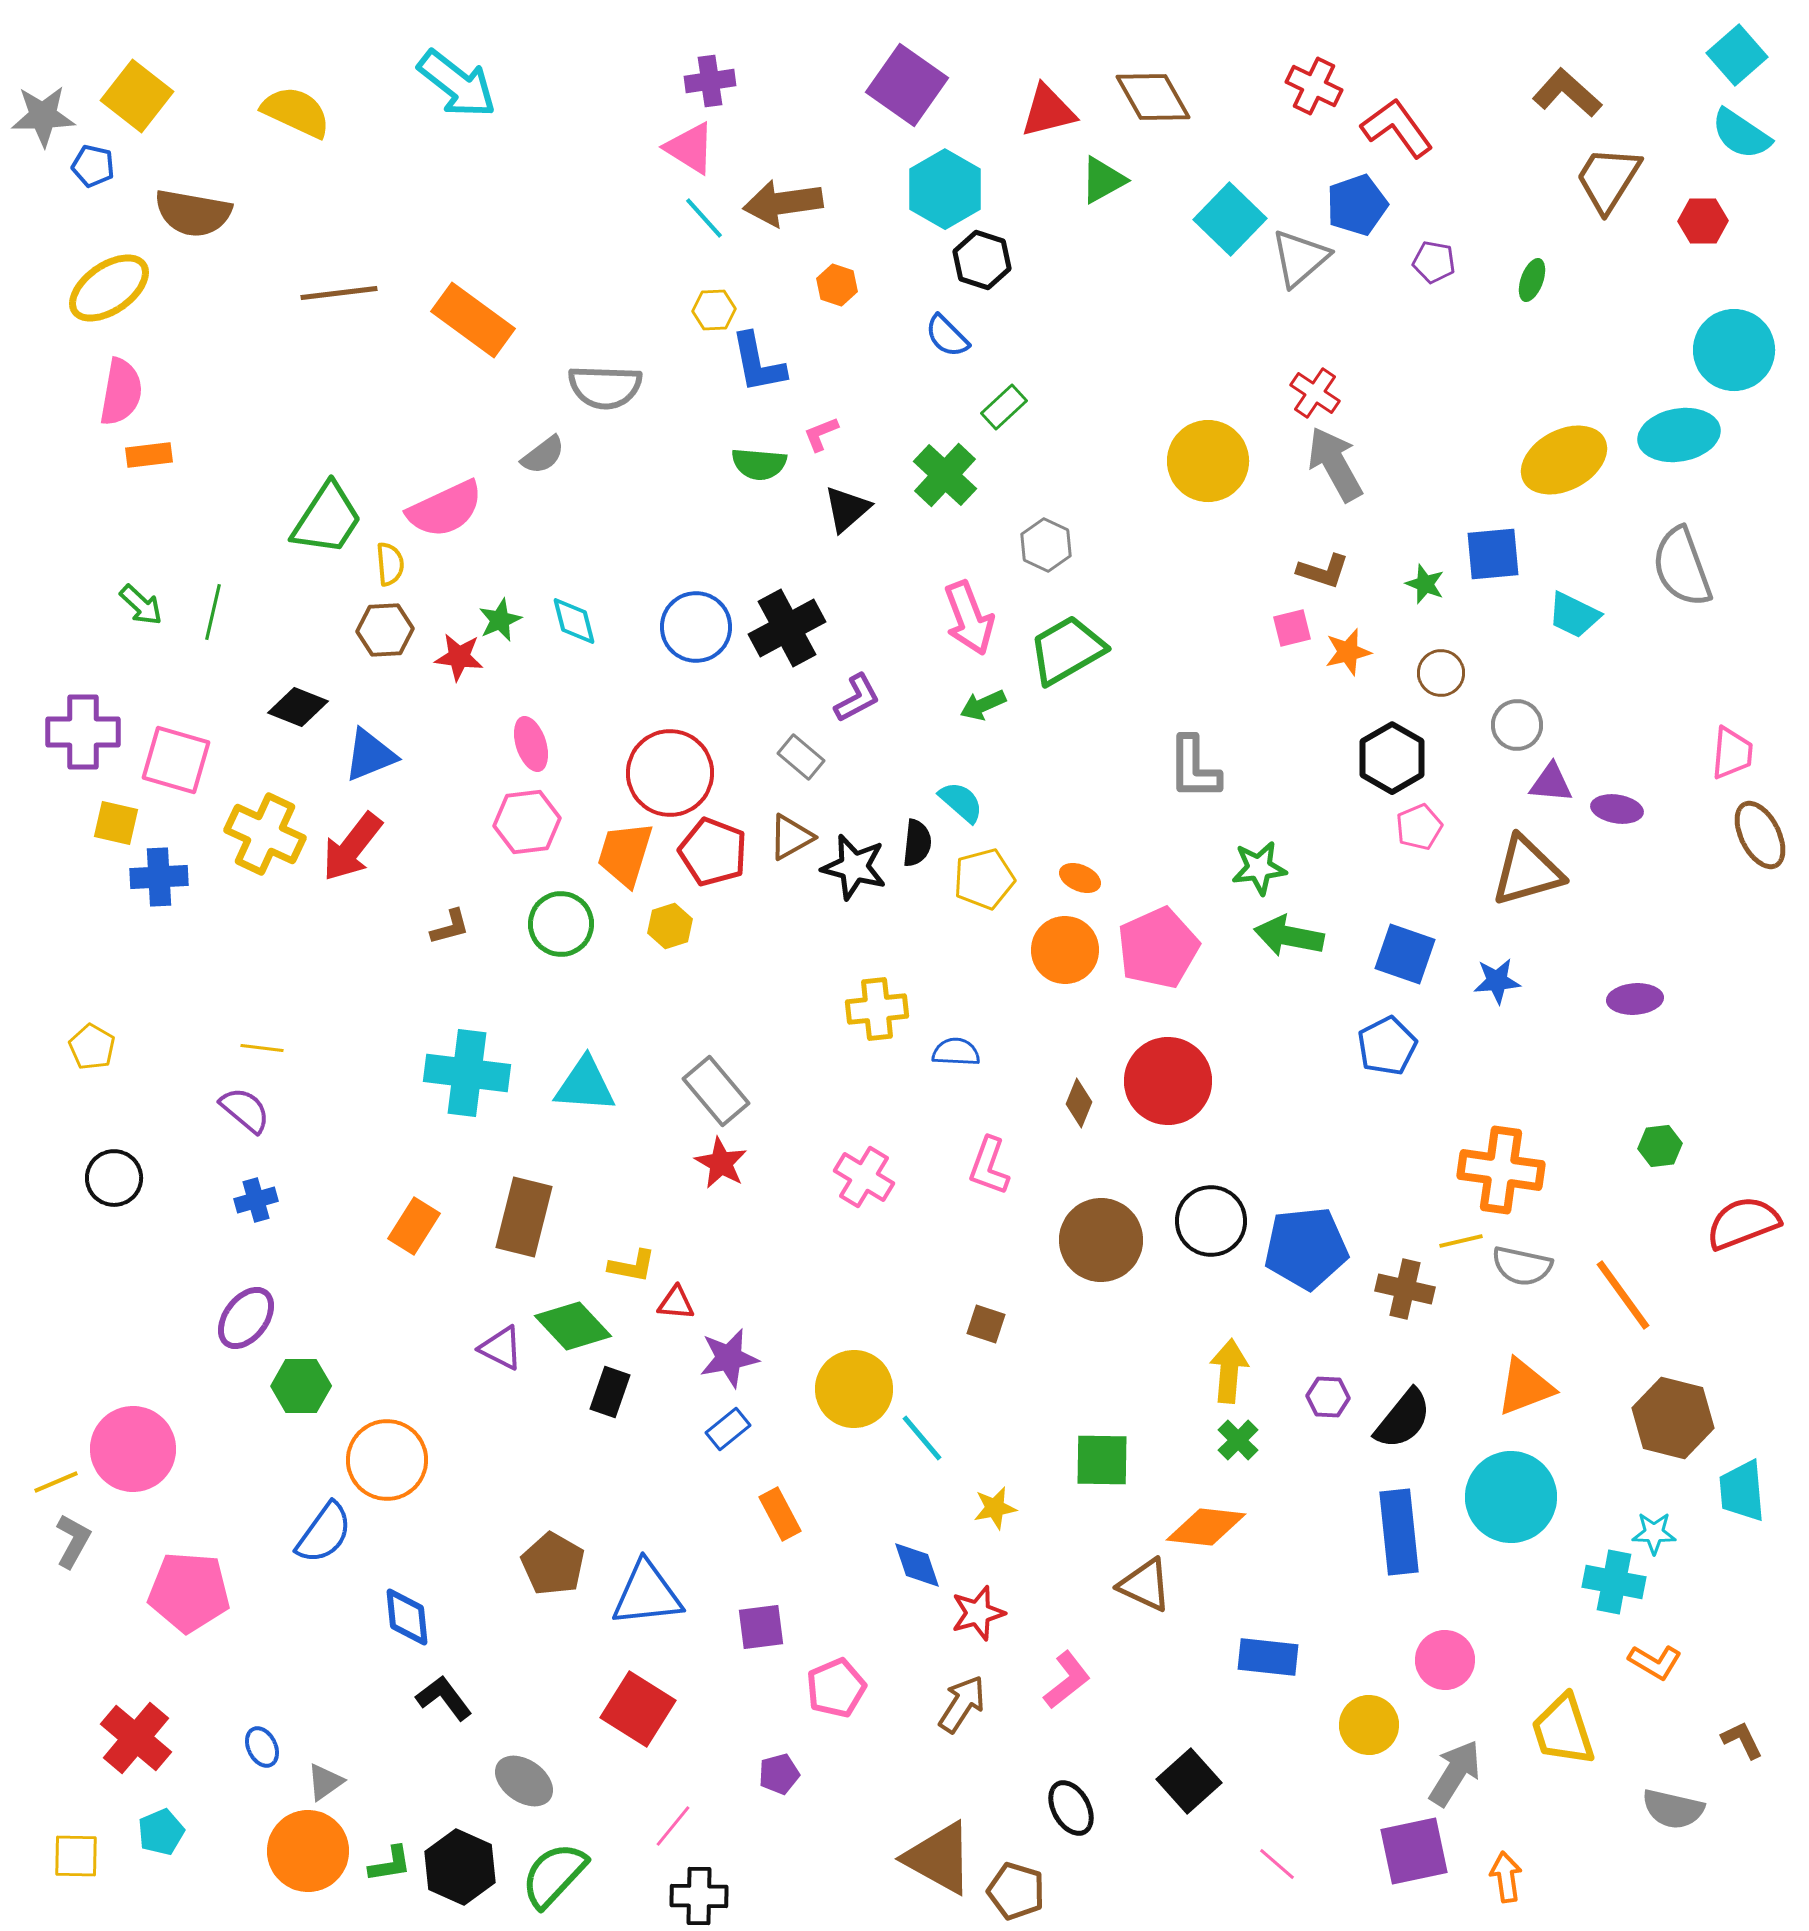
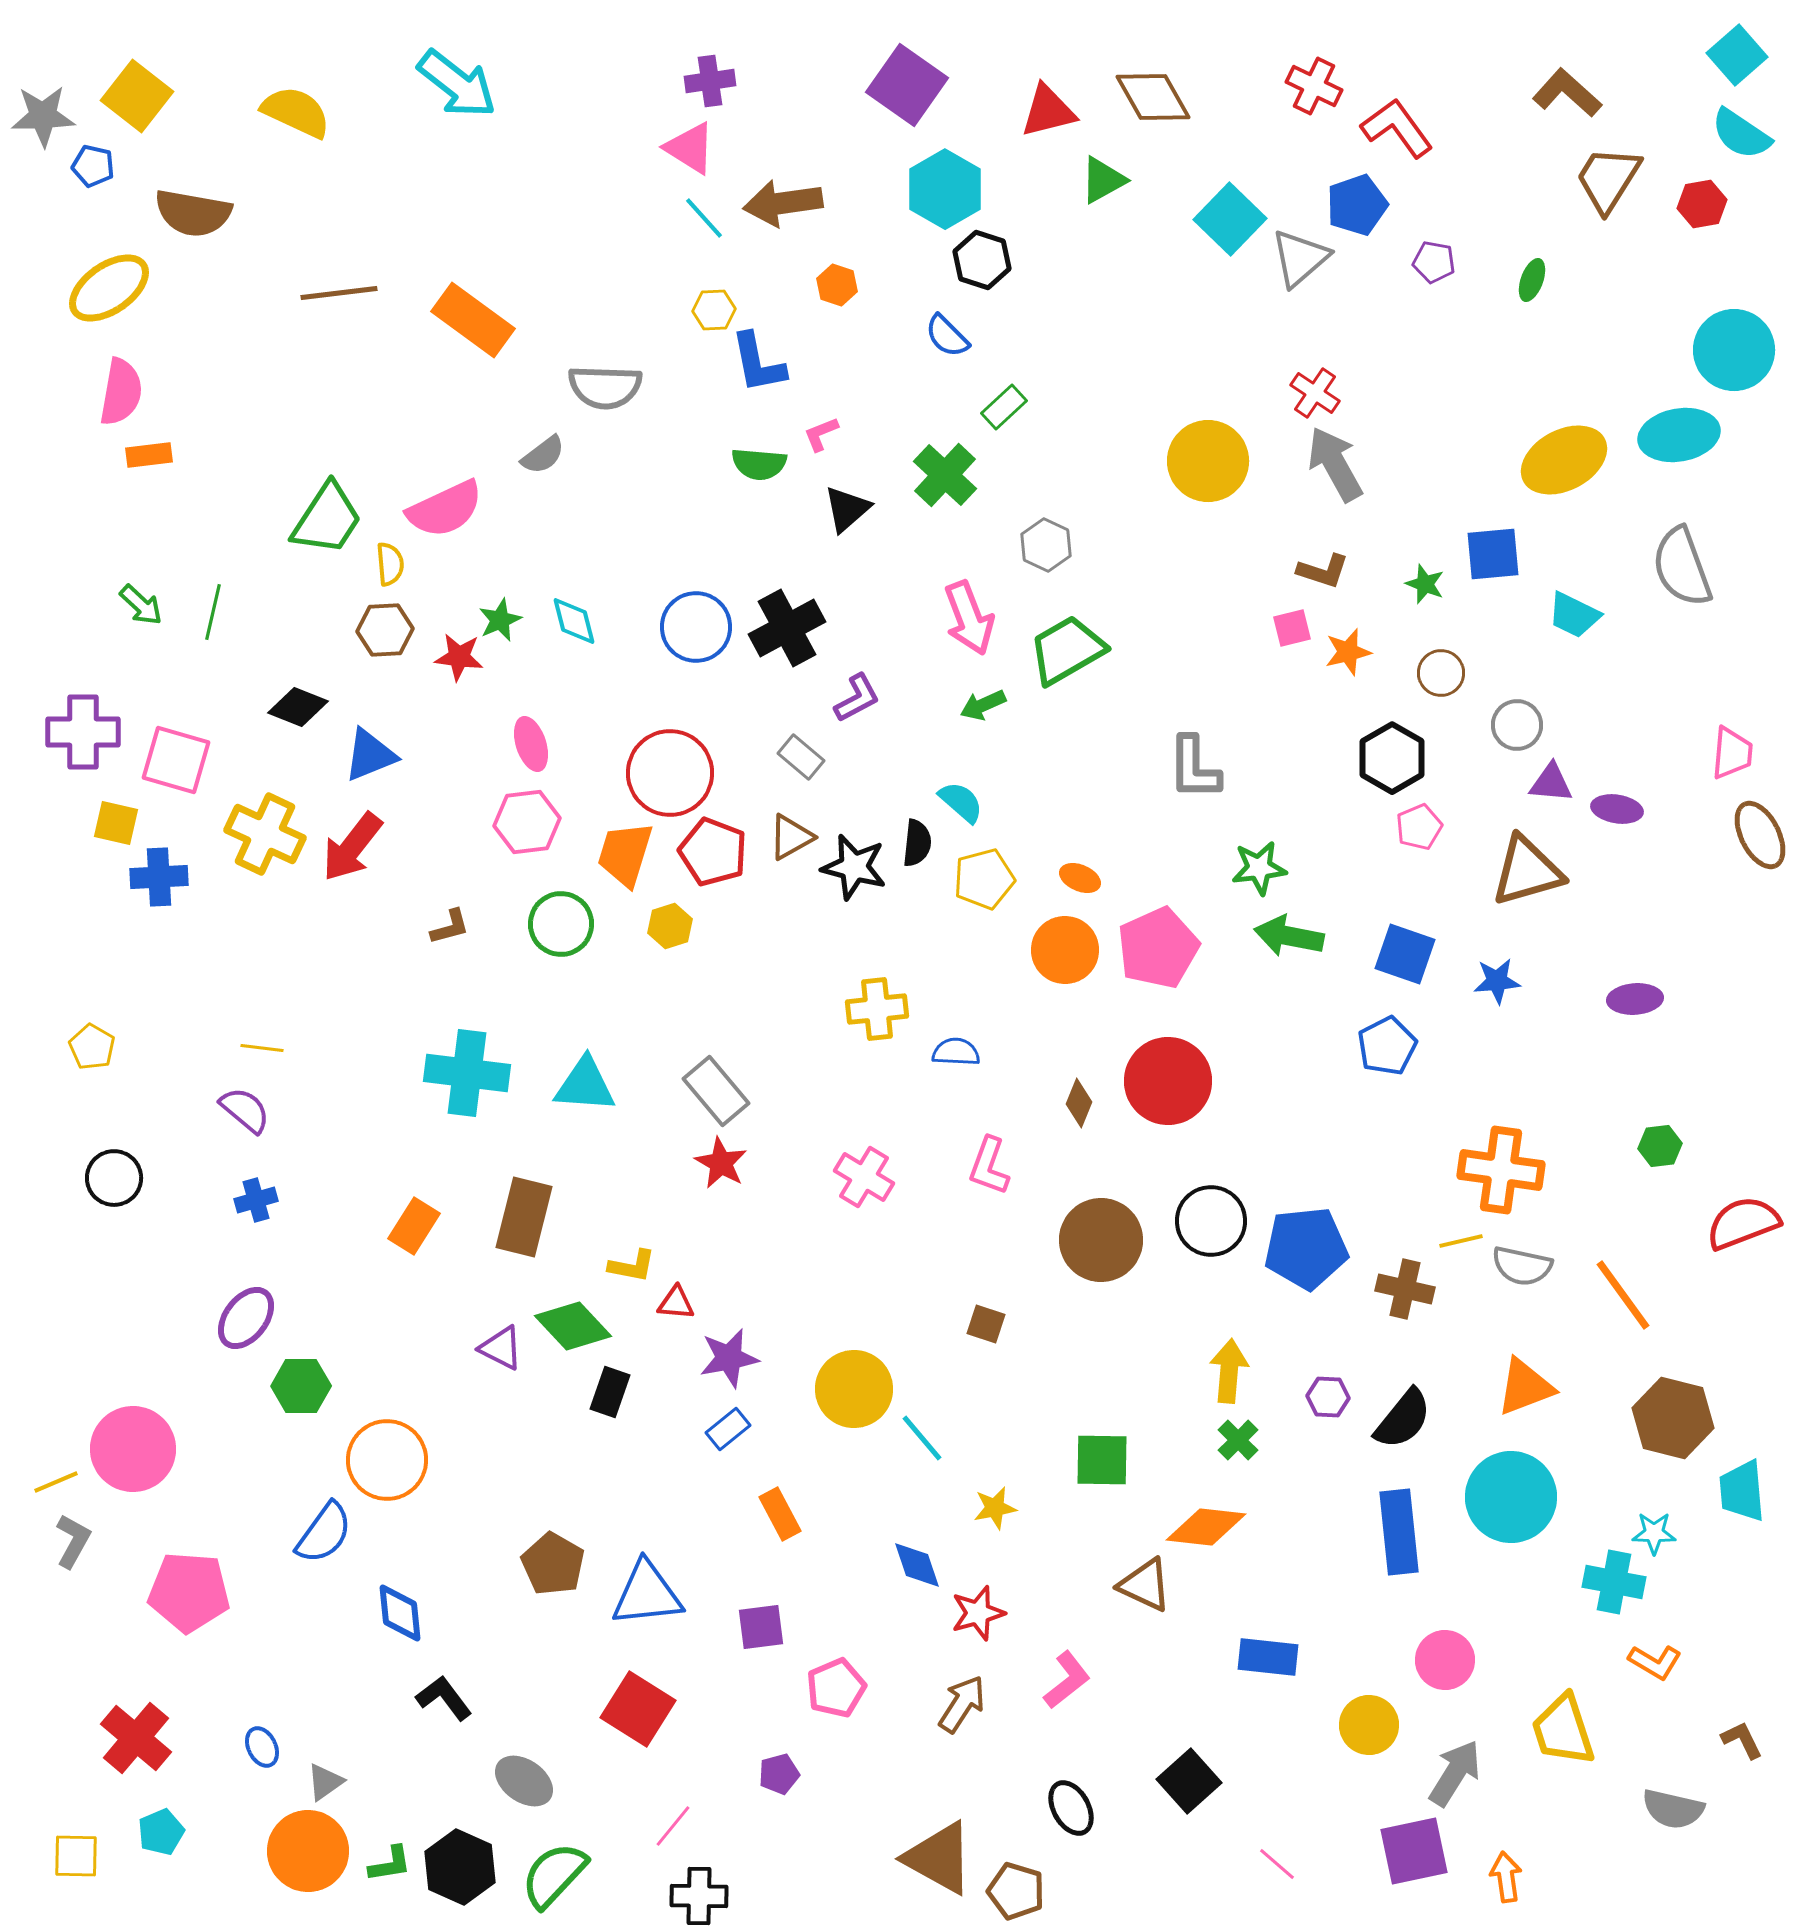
red hexagon at (1703, 221): moved 1 px left, 17 px up; rotated 9 degrees counterclockwise
blue diamond at (407, 1617): moved 7 px left, 4 px up
